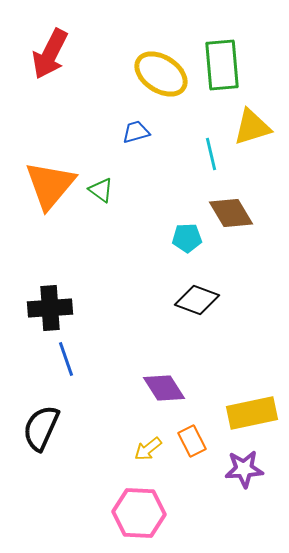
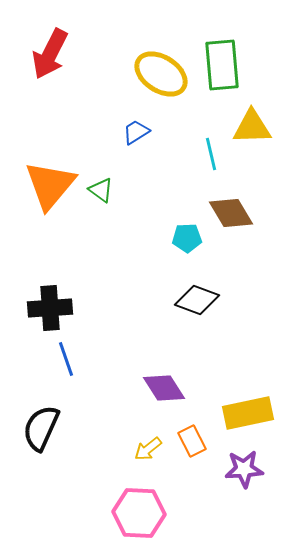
yellow triangle: rotated 15 degrees clockwise
blue trapezoid: rotated 16 degrees counterclockwise
yellow rectangle: moved 4 px left
